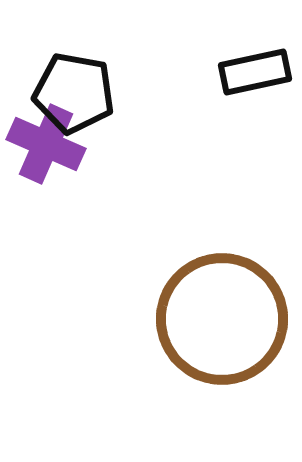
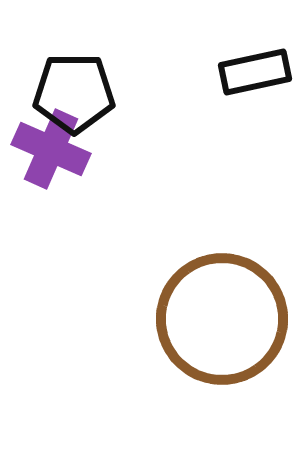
black pentagon: rotated 10 degrees counterclockwise
purple cross: moved 5 px right, 5 px down
